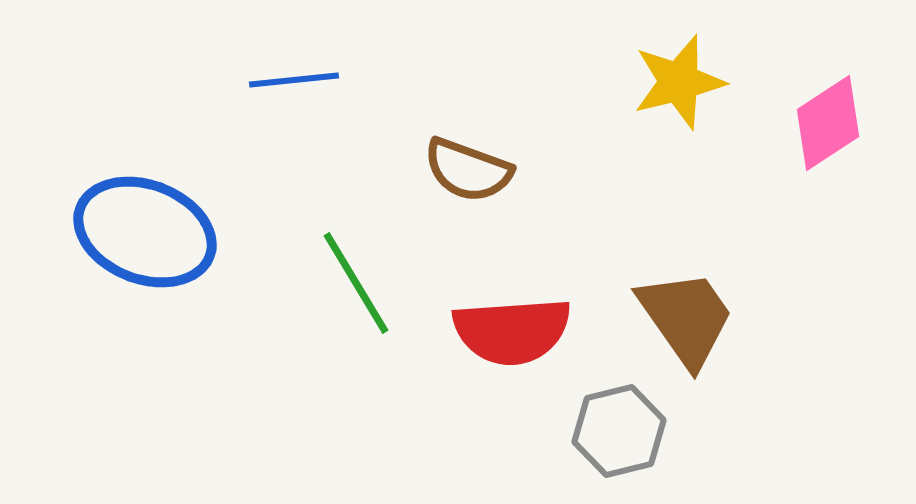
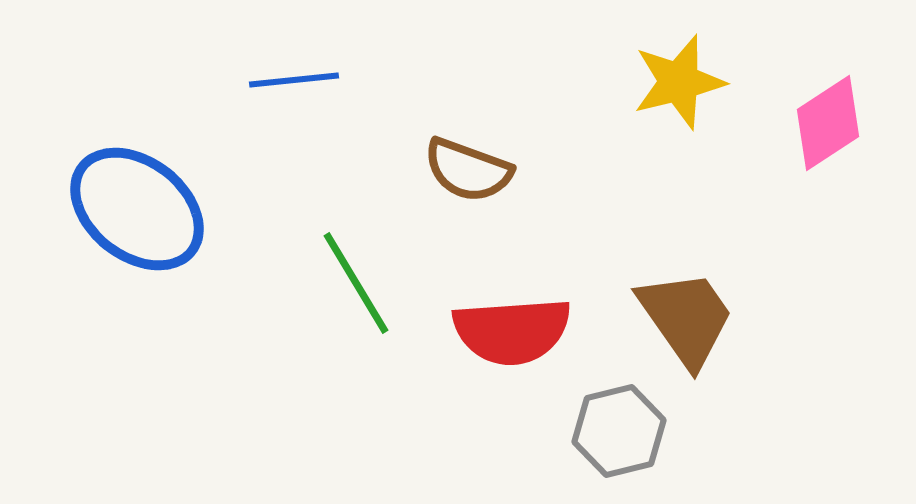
blue ellipse: moved 8 px left, 23 px up; rotated 17 degrees clockwise
